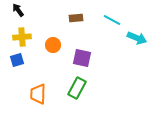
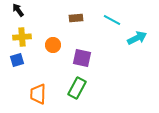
cyan arrow: rotated 48 degrees counterclockwise
